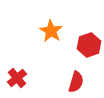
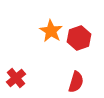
red hexagon: moved 10 px left, 7 px up
red cross: moved 1 px left
